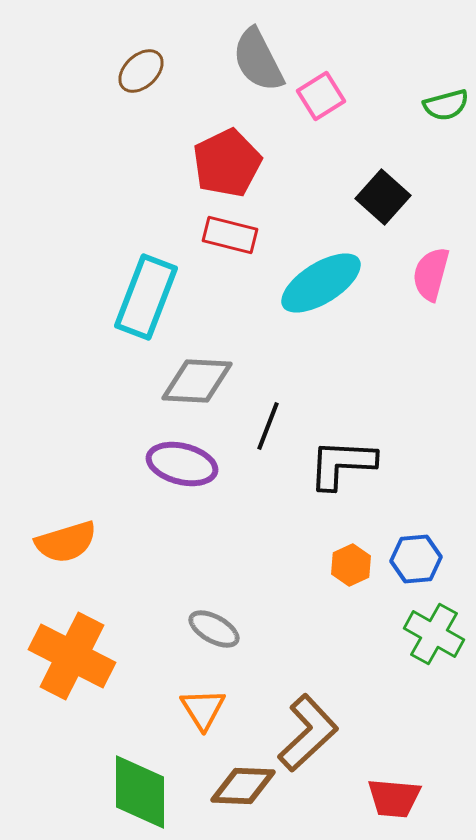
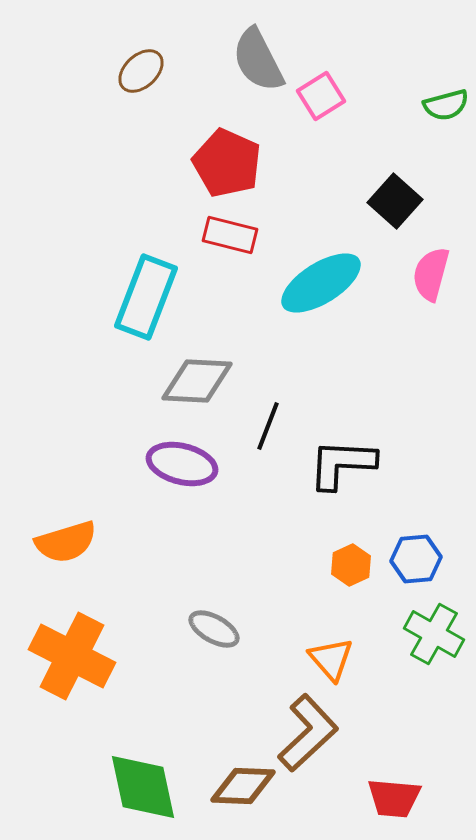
red pentagon: rotated 22 degrees counterclockwise
black square: moved 12 px right, 4 px down
orange triangle: moved 128 px right, 50 px up; rotated 9 degrees counterclockwise
green diamond: moved 3 px right, 5 px up; rotated 12 degrees counterclockwise
